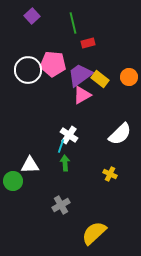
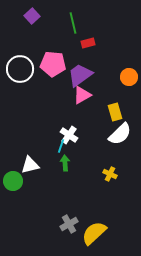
white circle: moved 8 px left, 1 px up
yellow rectangle: moved 15 px right, 33 px down; rotated 36 degrees clockwise
white triangle: rotated 12 degrees counterclockwise
gray cross: moved 8 px right, 19 px down
